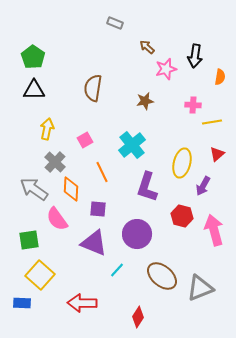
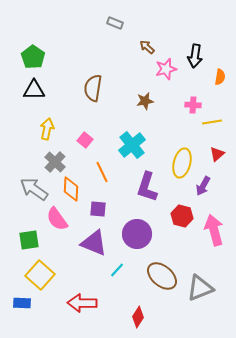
pink square: rotated 21 degrees counterclockwise
